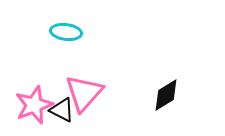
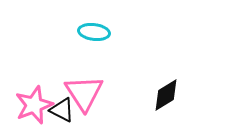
cyan ellipse: moved 28 px right
pink triangle: rotated 15 degrees counterclockwise
